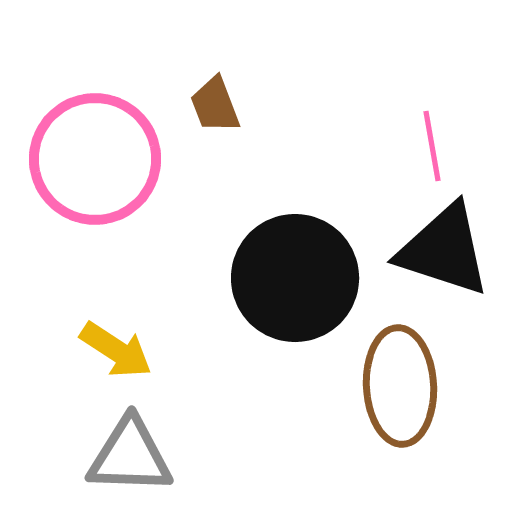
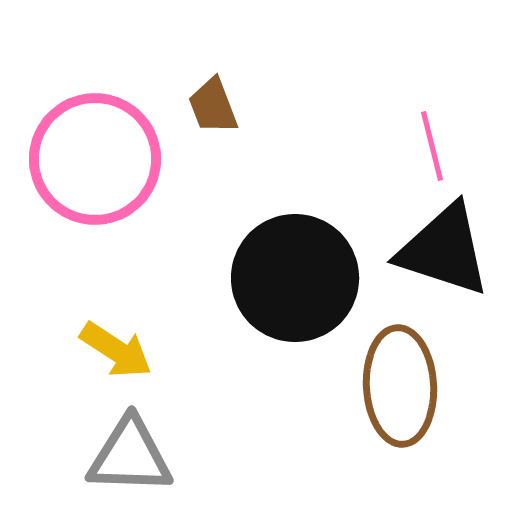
brown trapezoid: moved 2 px left, 1 px down
pink line: rotated 4 degrees counterclockwise
